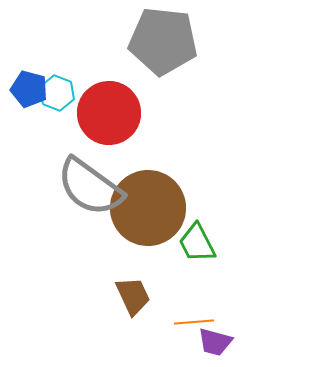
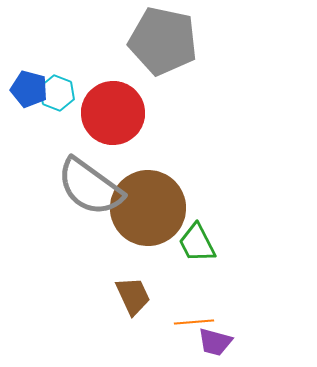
gray pentagon: rotated 6 degrees clockwise
red circle: moved 4 px right
